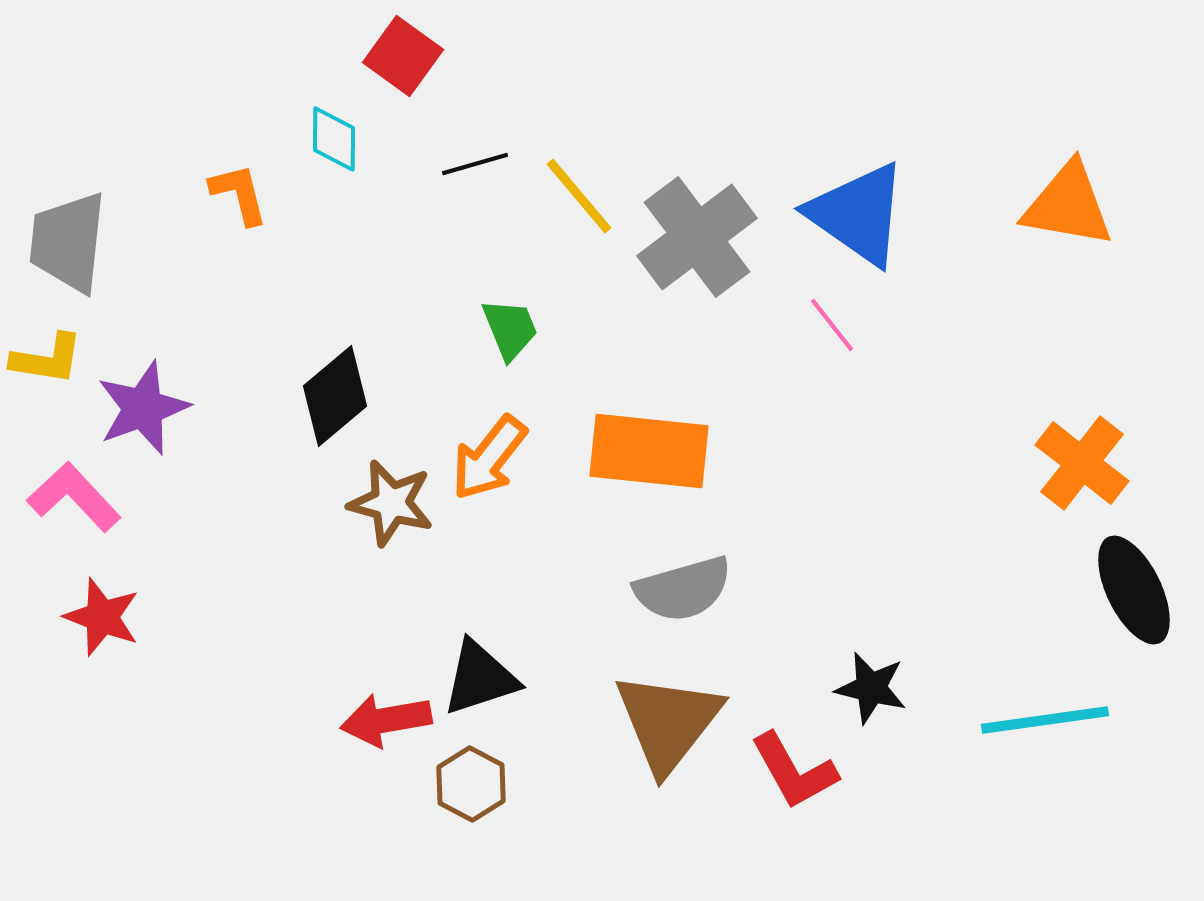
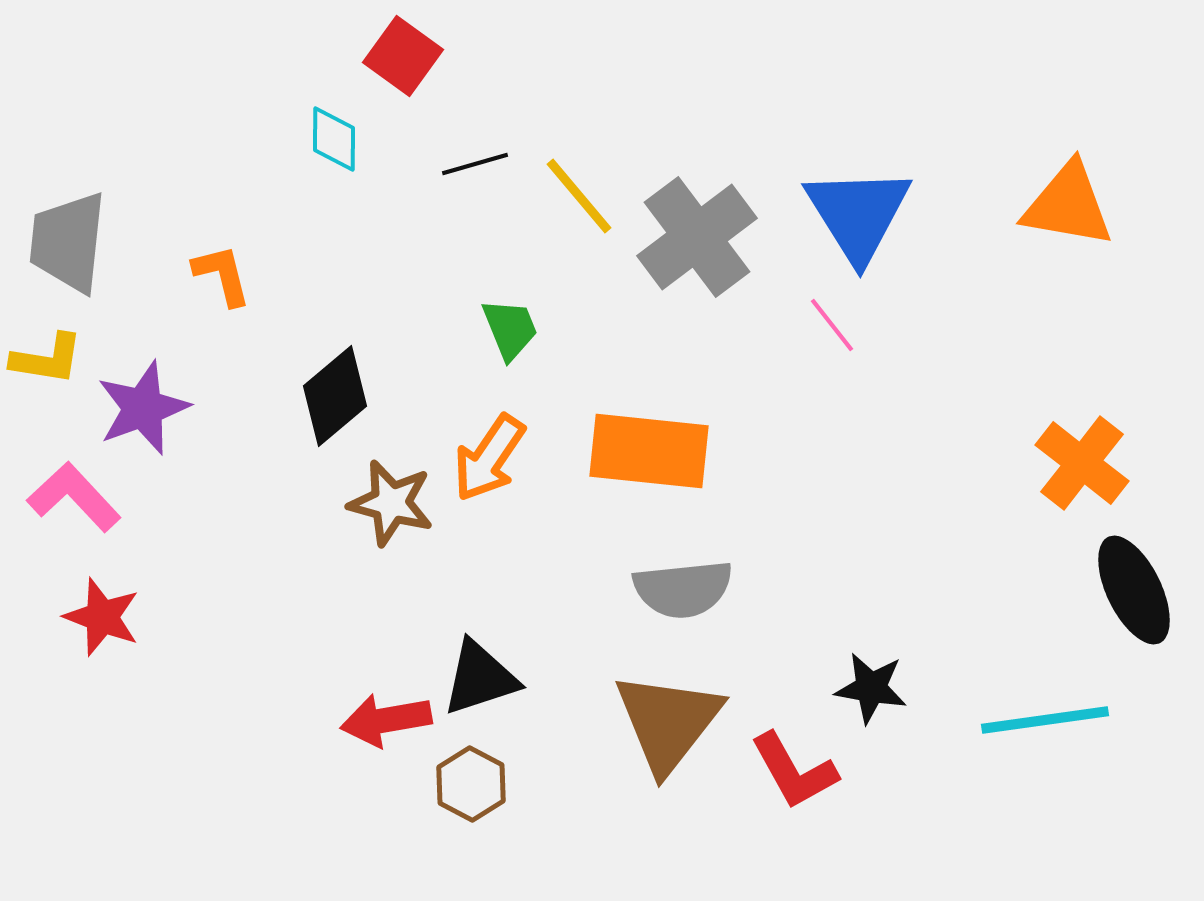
orange L-shape: moved 17 px left, 81 px down
blue triangle: rotated 23 degrees clockwise
orange arrow: rotated 4 degrees counterclockwise
gray semicircle: rotated 10 degrees clockwise
black star: rotated 4 degrees counterclockwise
